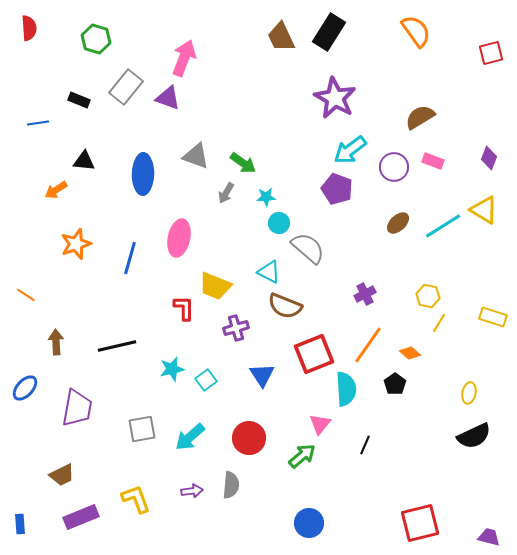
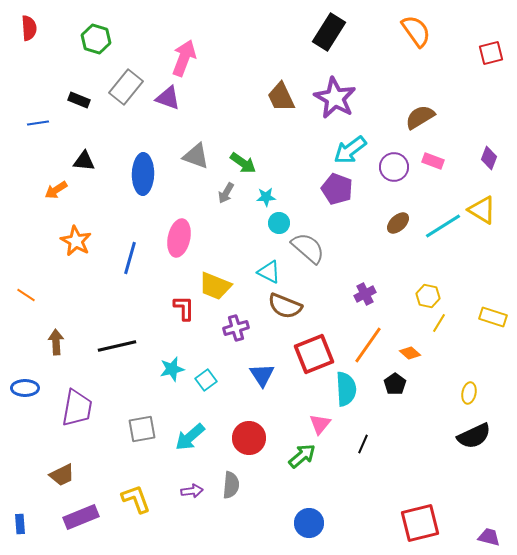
brown trapezoid at (281, 37): moved 60 px down
yellow triangle at (484, 210): moved 2 px left
orange star at (76, 244): moved 3 px up; rotated 24 degrees counterclockwise
blue ellipse at (25, 388): rotated 48 degrees clockwise
black line at (365, 445): moved 2 px left, 1 px up
